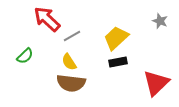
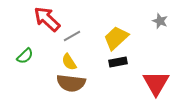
red triangle: rotated 16 degrees counterclockwise
